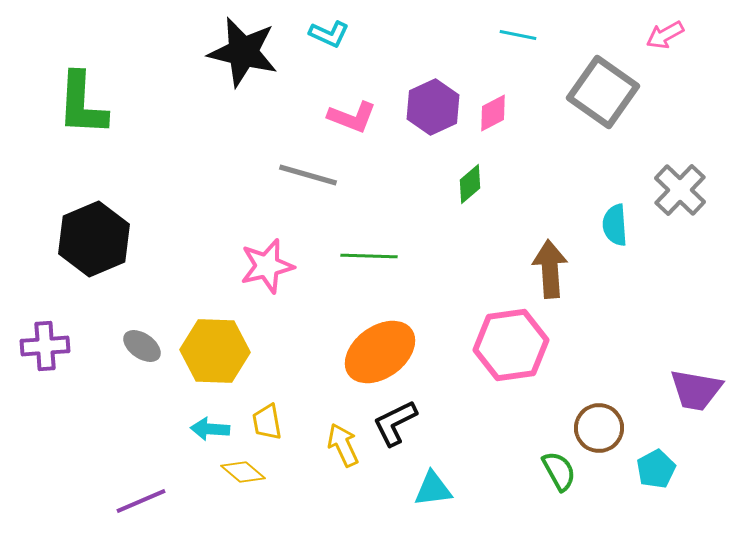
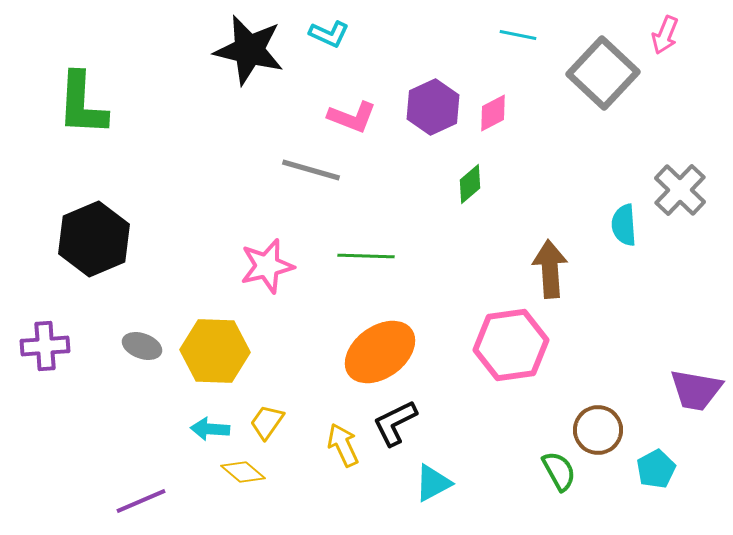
pink arrow: rotated 39 degrees counterclockwise
black star: moved 6 px right, 2 px up
gray square: moved 19 px up; rotated 8 degrees clockwise
gray line: moved 3 px right, 5 px up
cyan semicircle: moved 9 px right
green line: moved 3 px left
gray ellipse: rotated 15 degrees counterclockwise
yellow trapezoid: rotated 45 degrees clockwise
brown circle: moved 1 px left, 2 px down
cyan triangle: moved 6 px up; rotated 21 degrees counterclockwise
